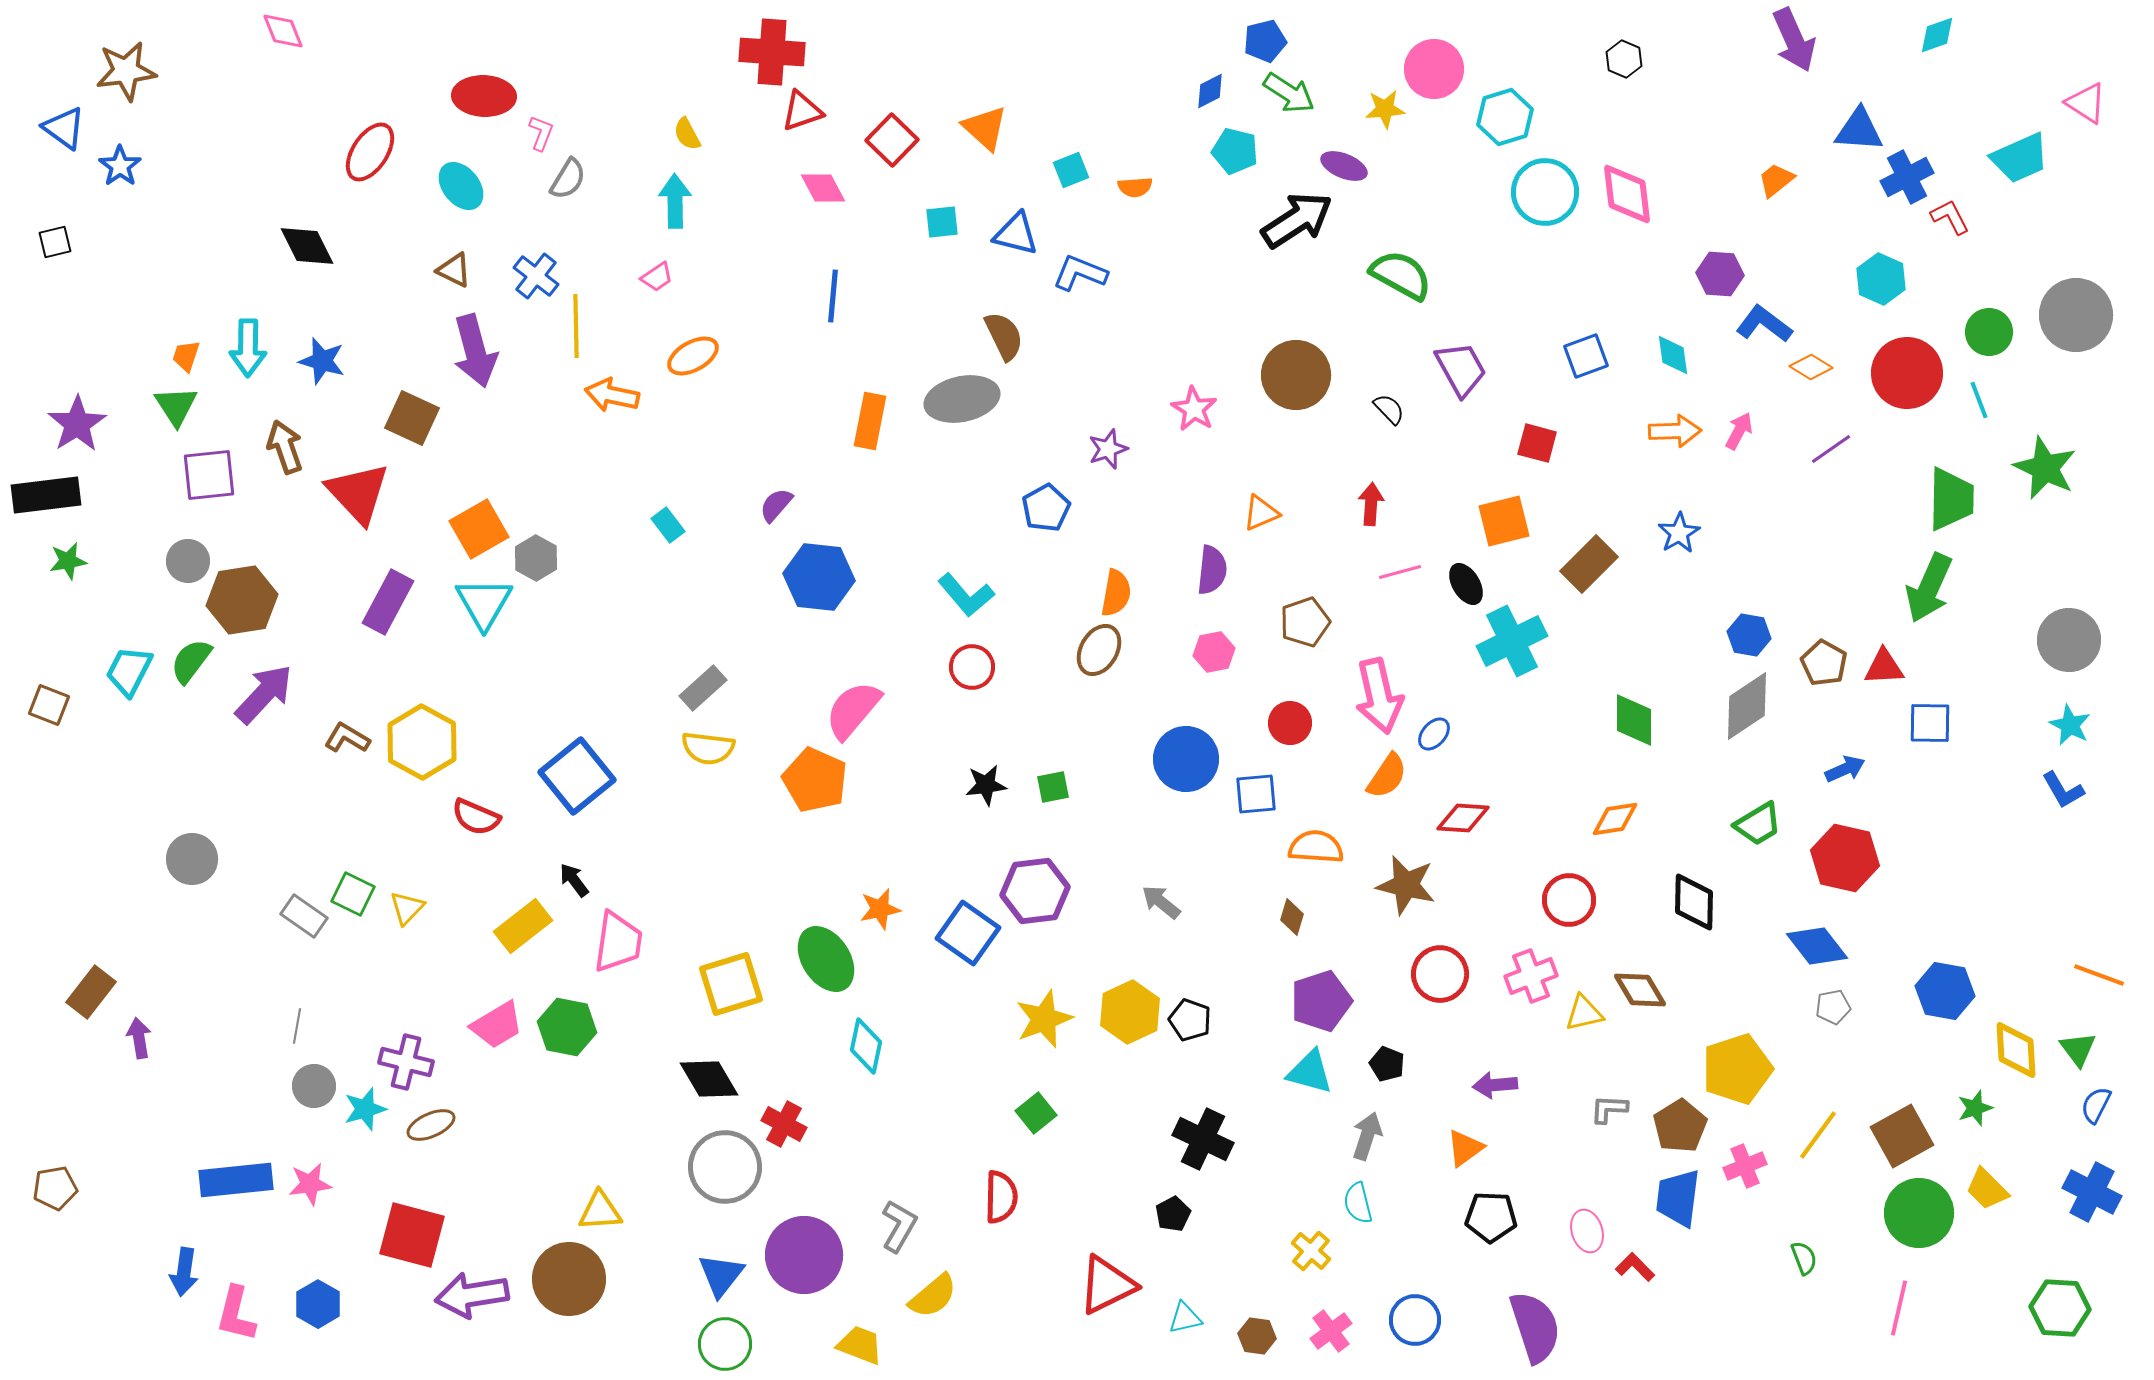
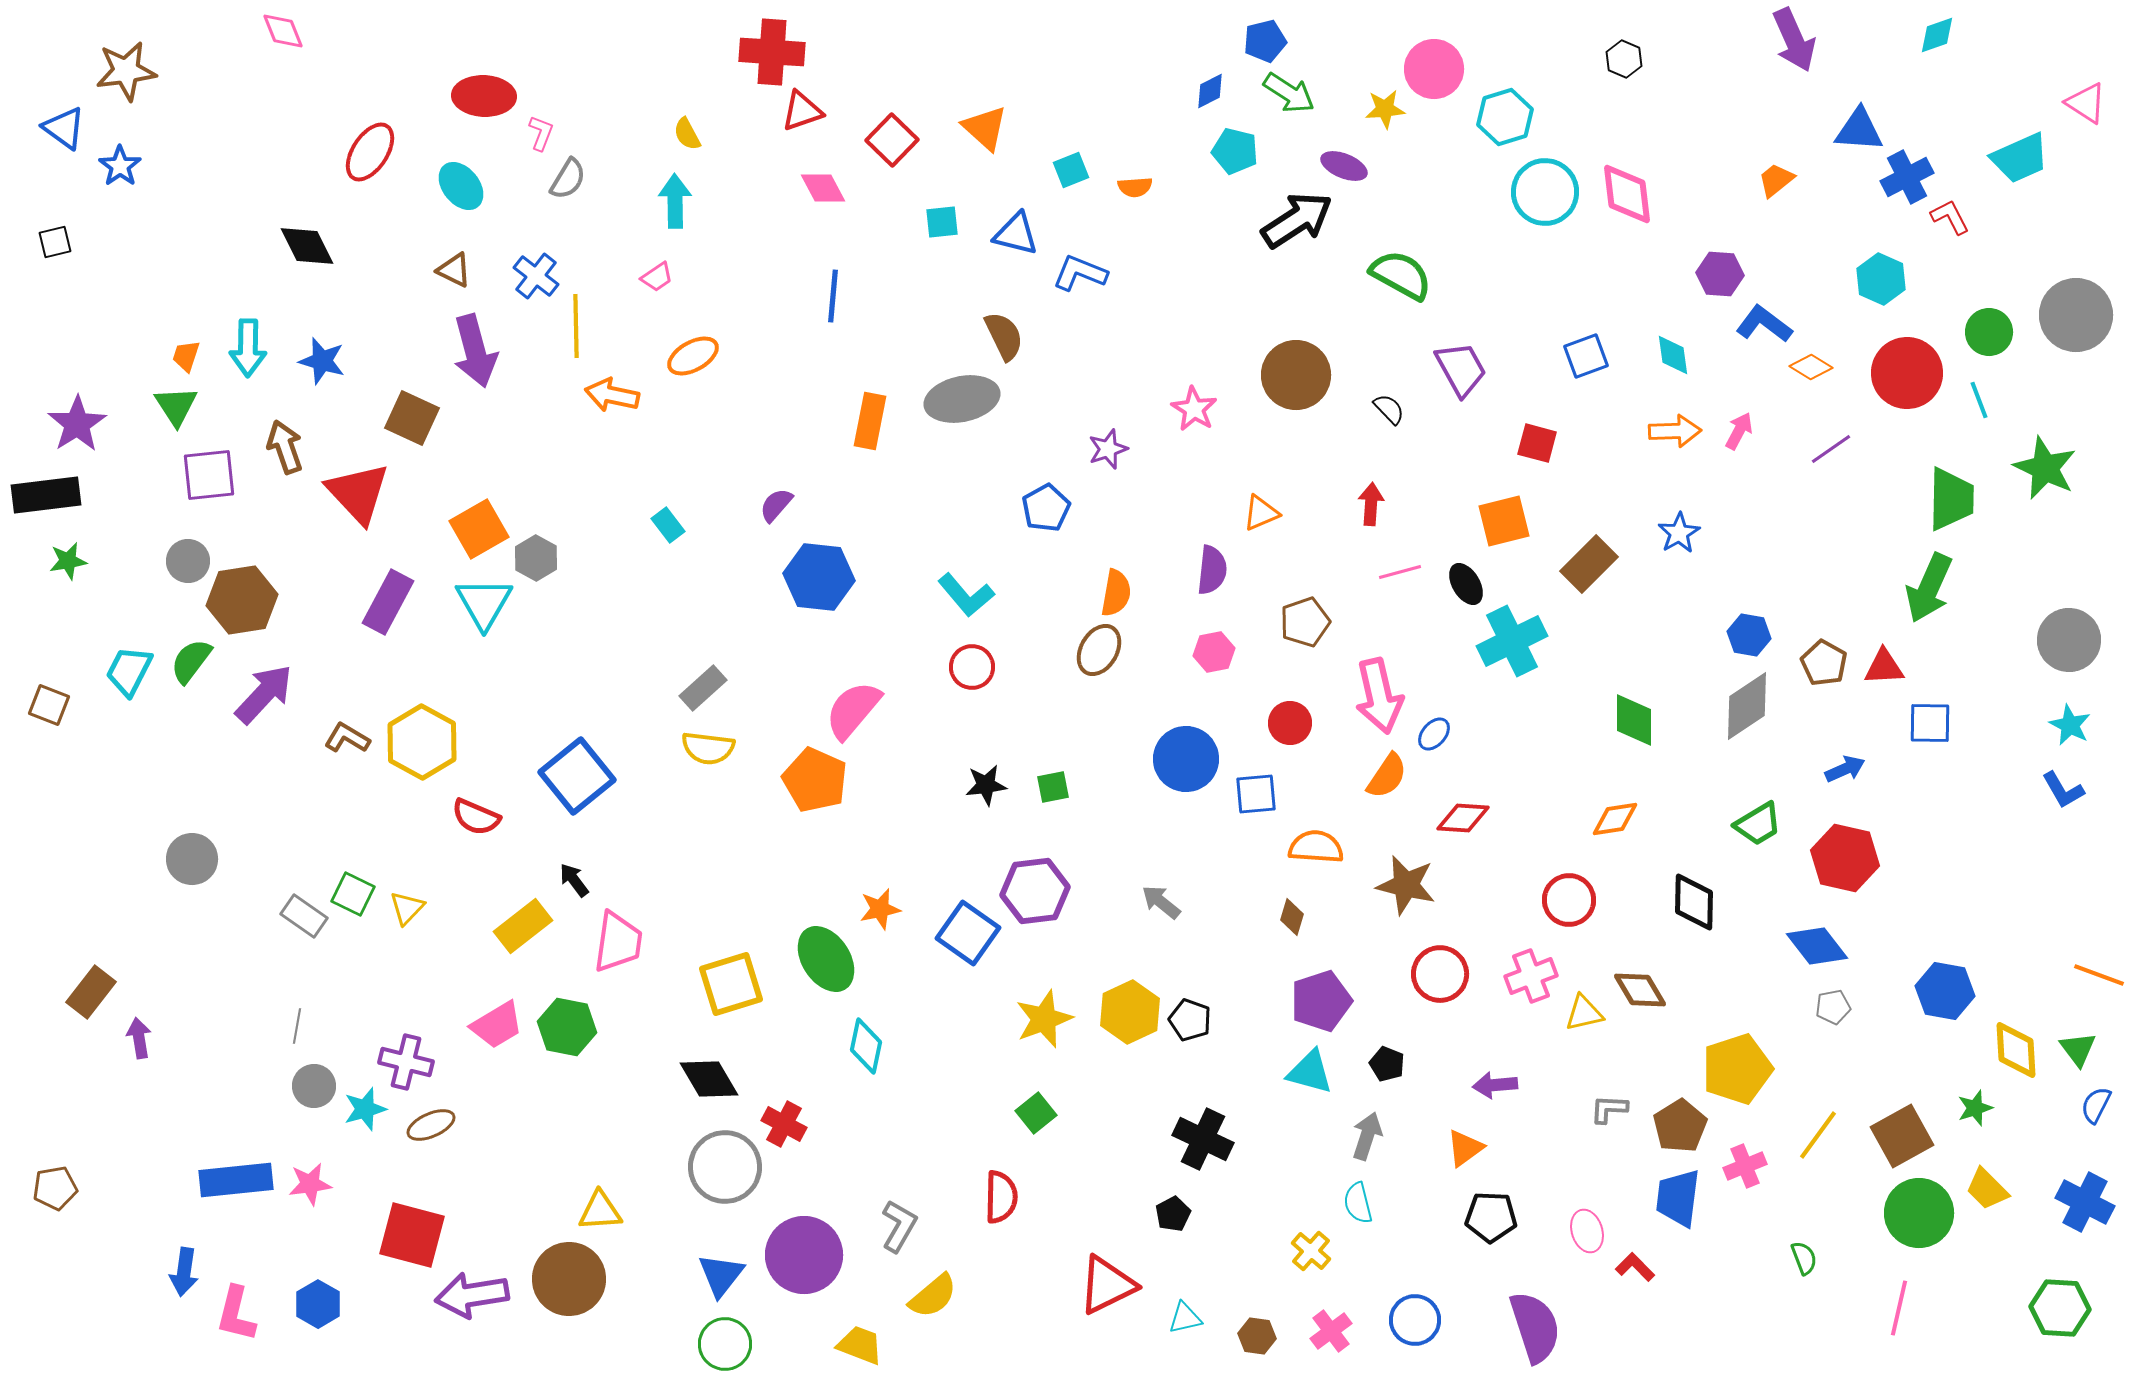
blue cross at (2092, 1192): moved 7 px left, 10 px down
